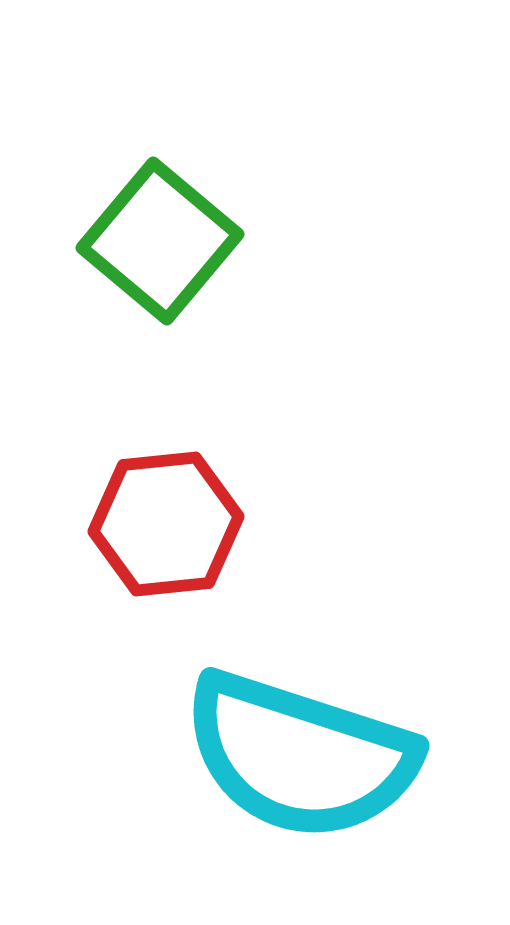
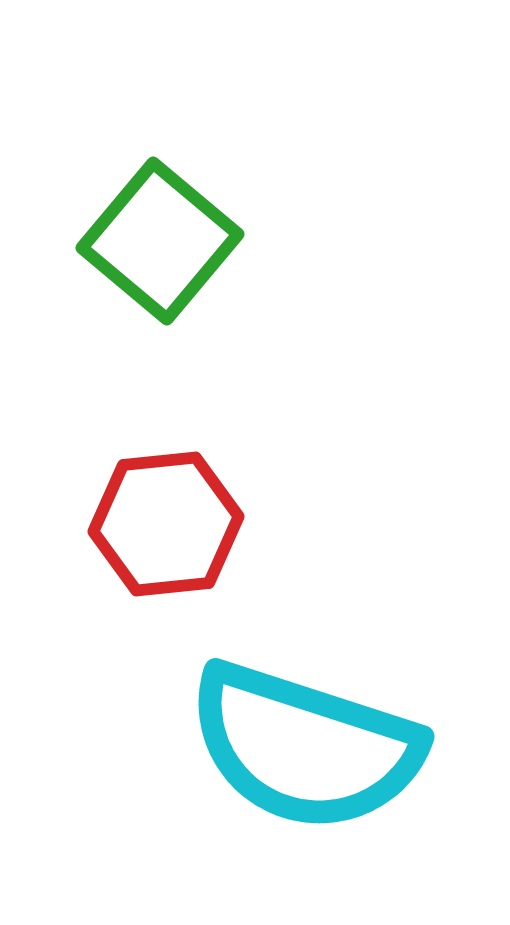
cyan semicircle: moved 5 px right, 9 px up
